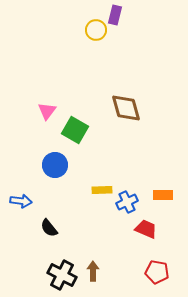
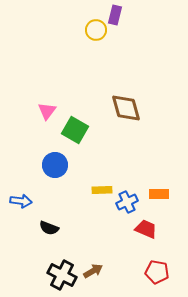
orange rectangle: moved 4 px left, 1 px up
black semicircle: rotated 30 degrees counterclockwise
brown arrow: rotated 60 degrees clockwise
